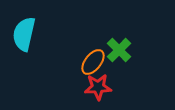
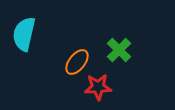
orange ellipse: moved 16 px left
